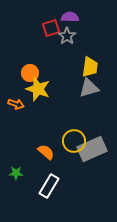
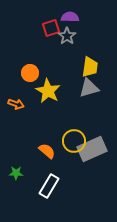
yellow star: moved 10 px right, 2 px down; rotated 10 degrees clockwise
orange semicircle: moved 1 px right, 1 px up
